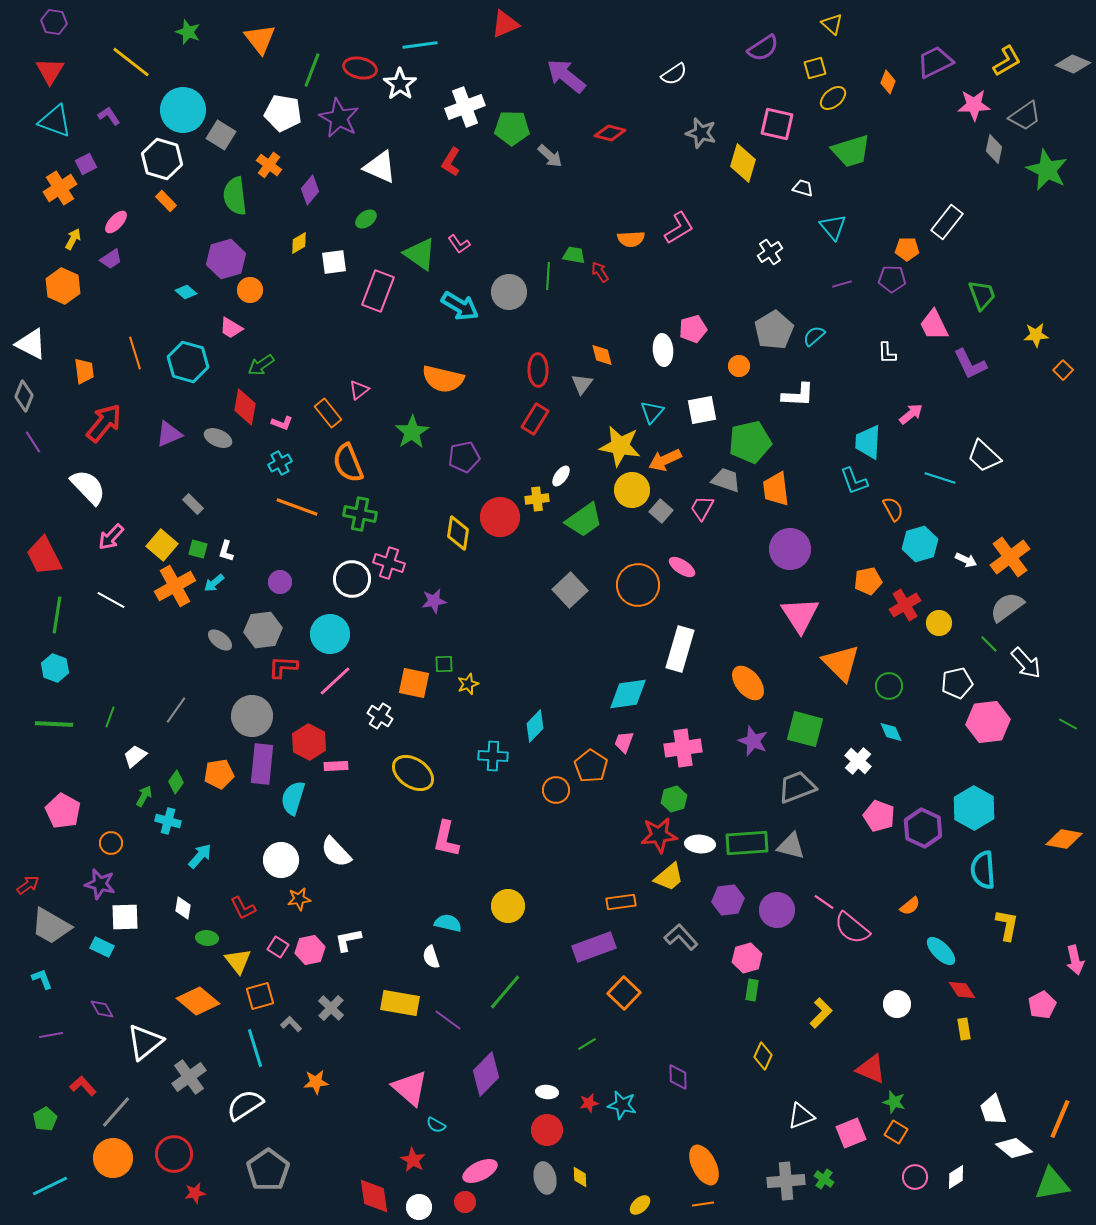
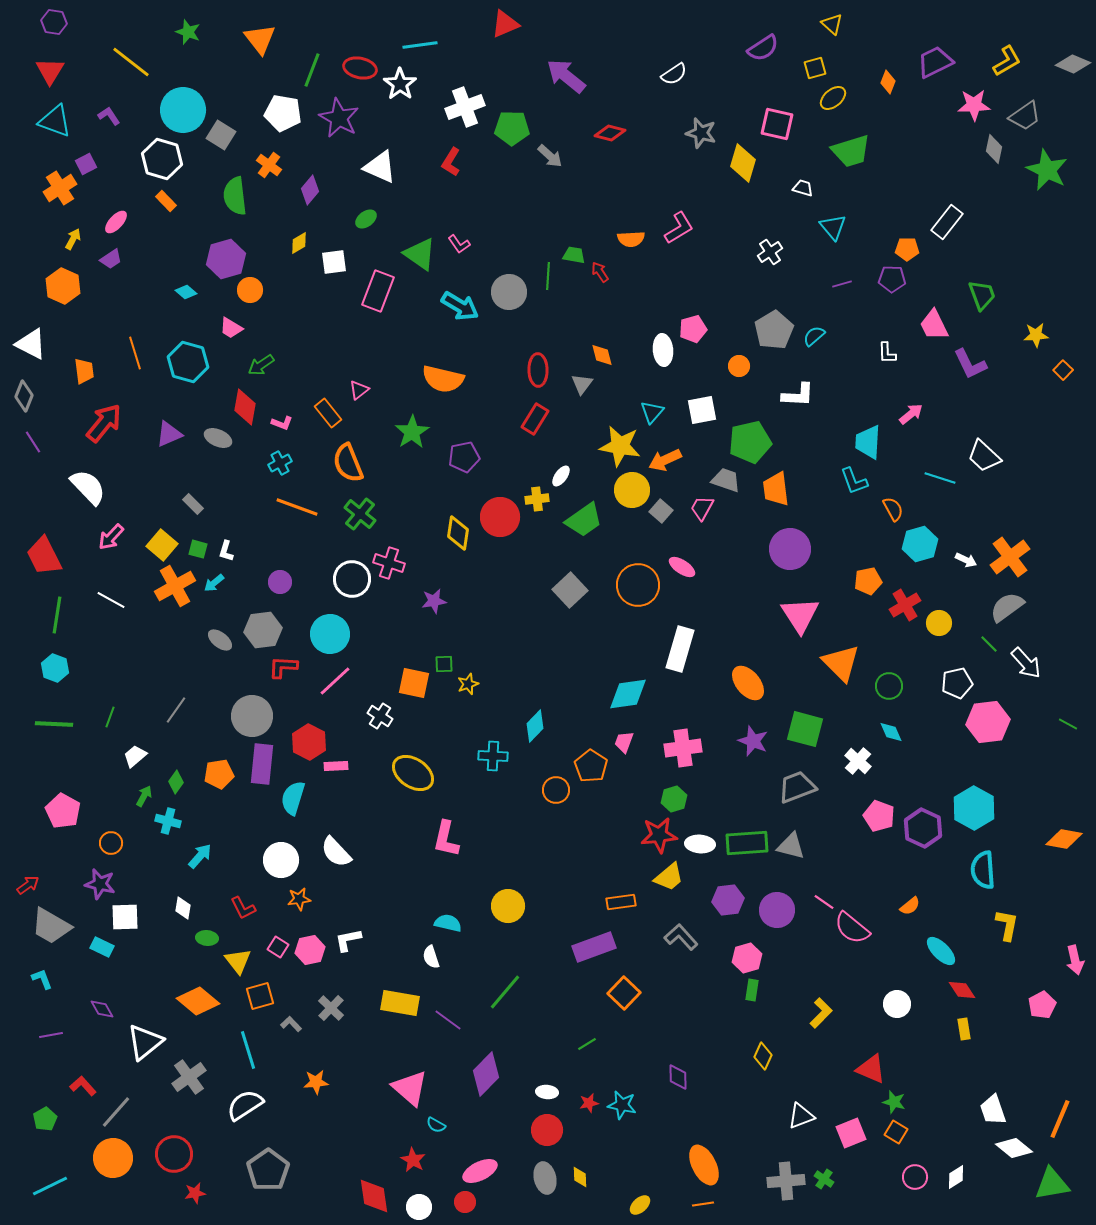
green cross at (360, 514): rotated 28 degrees clockwise
cyan line at (255, 1048): moved 7 px left, 2 px down
